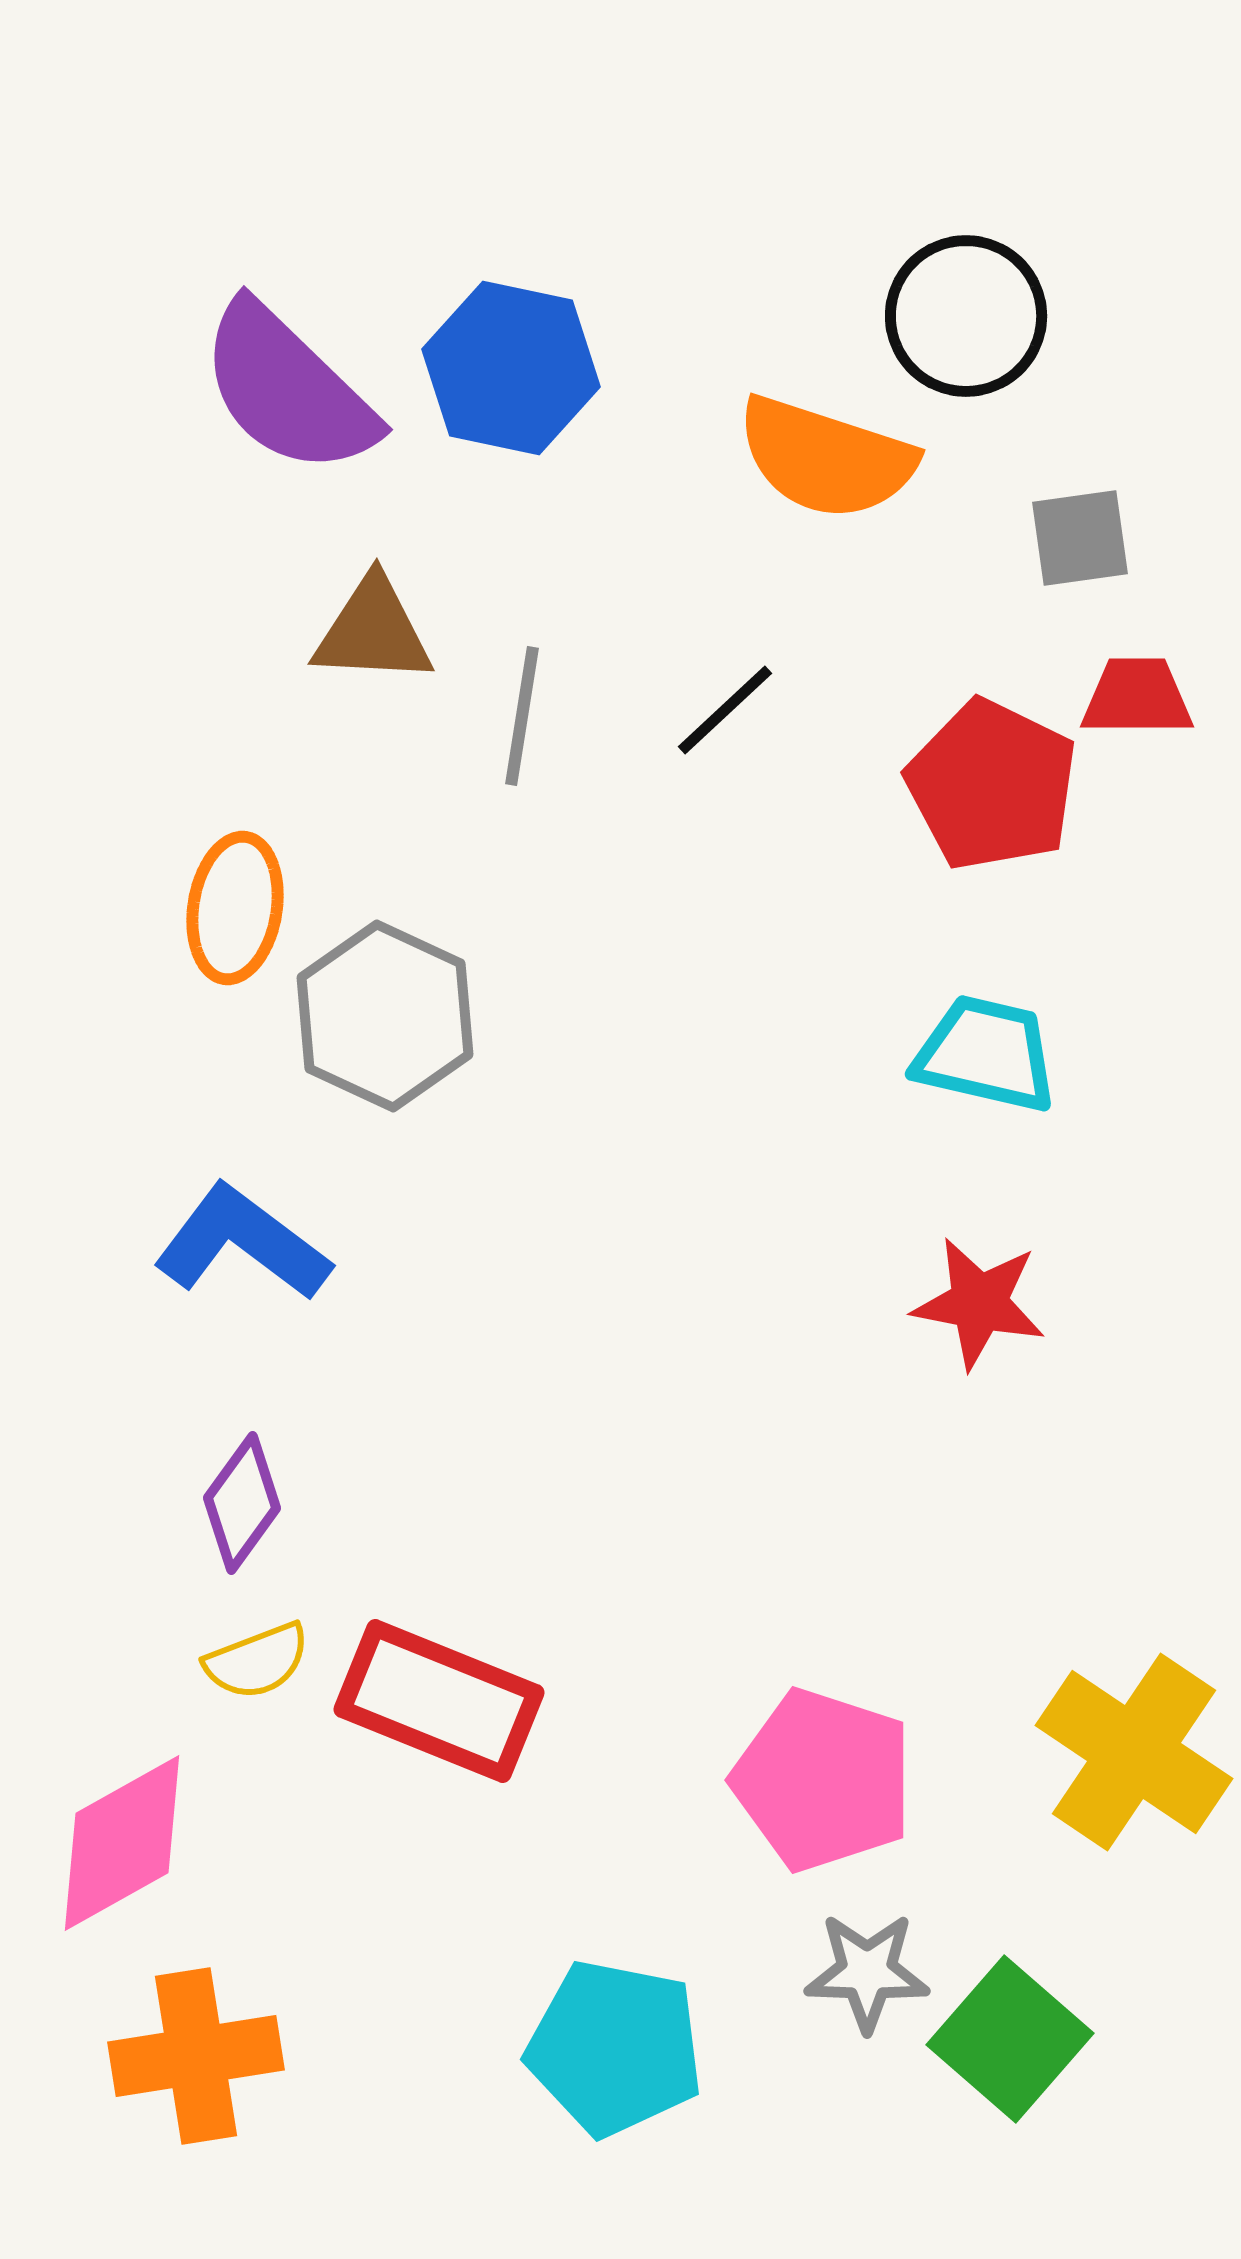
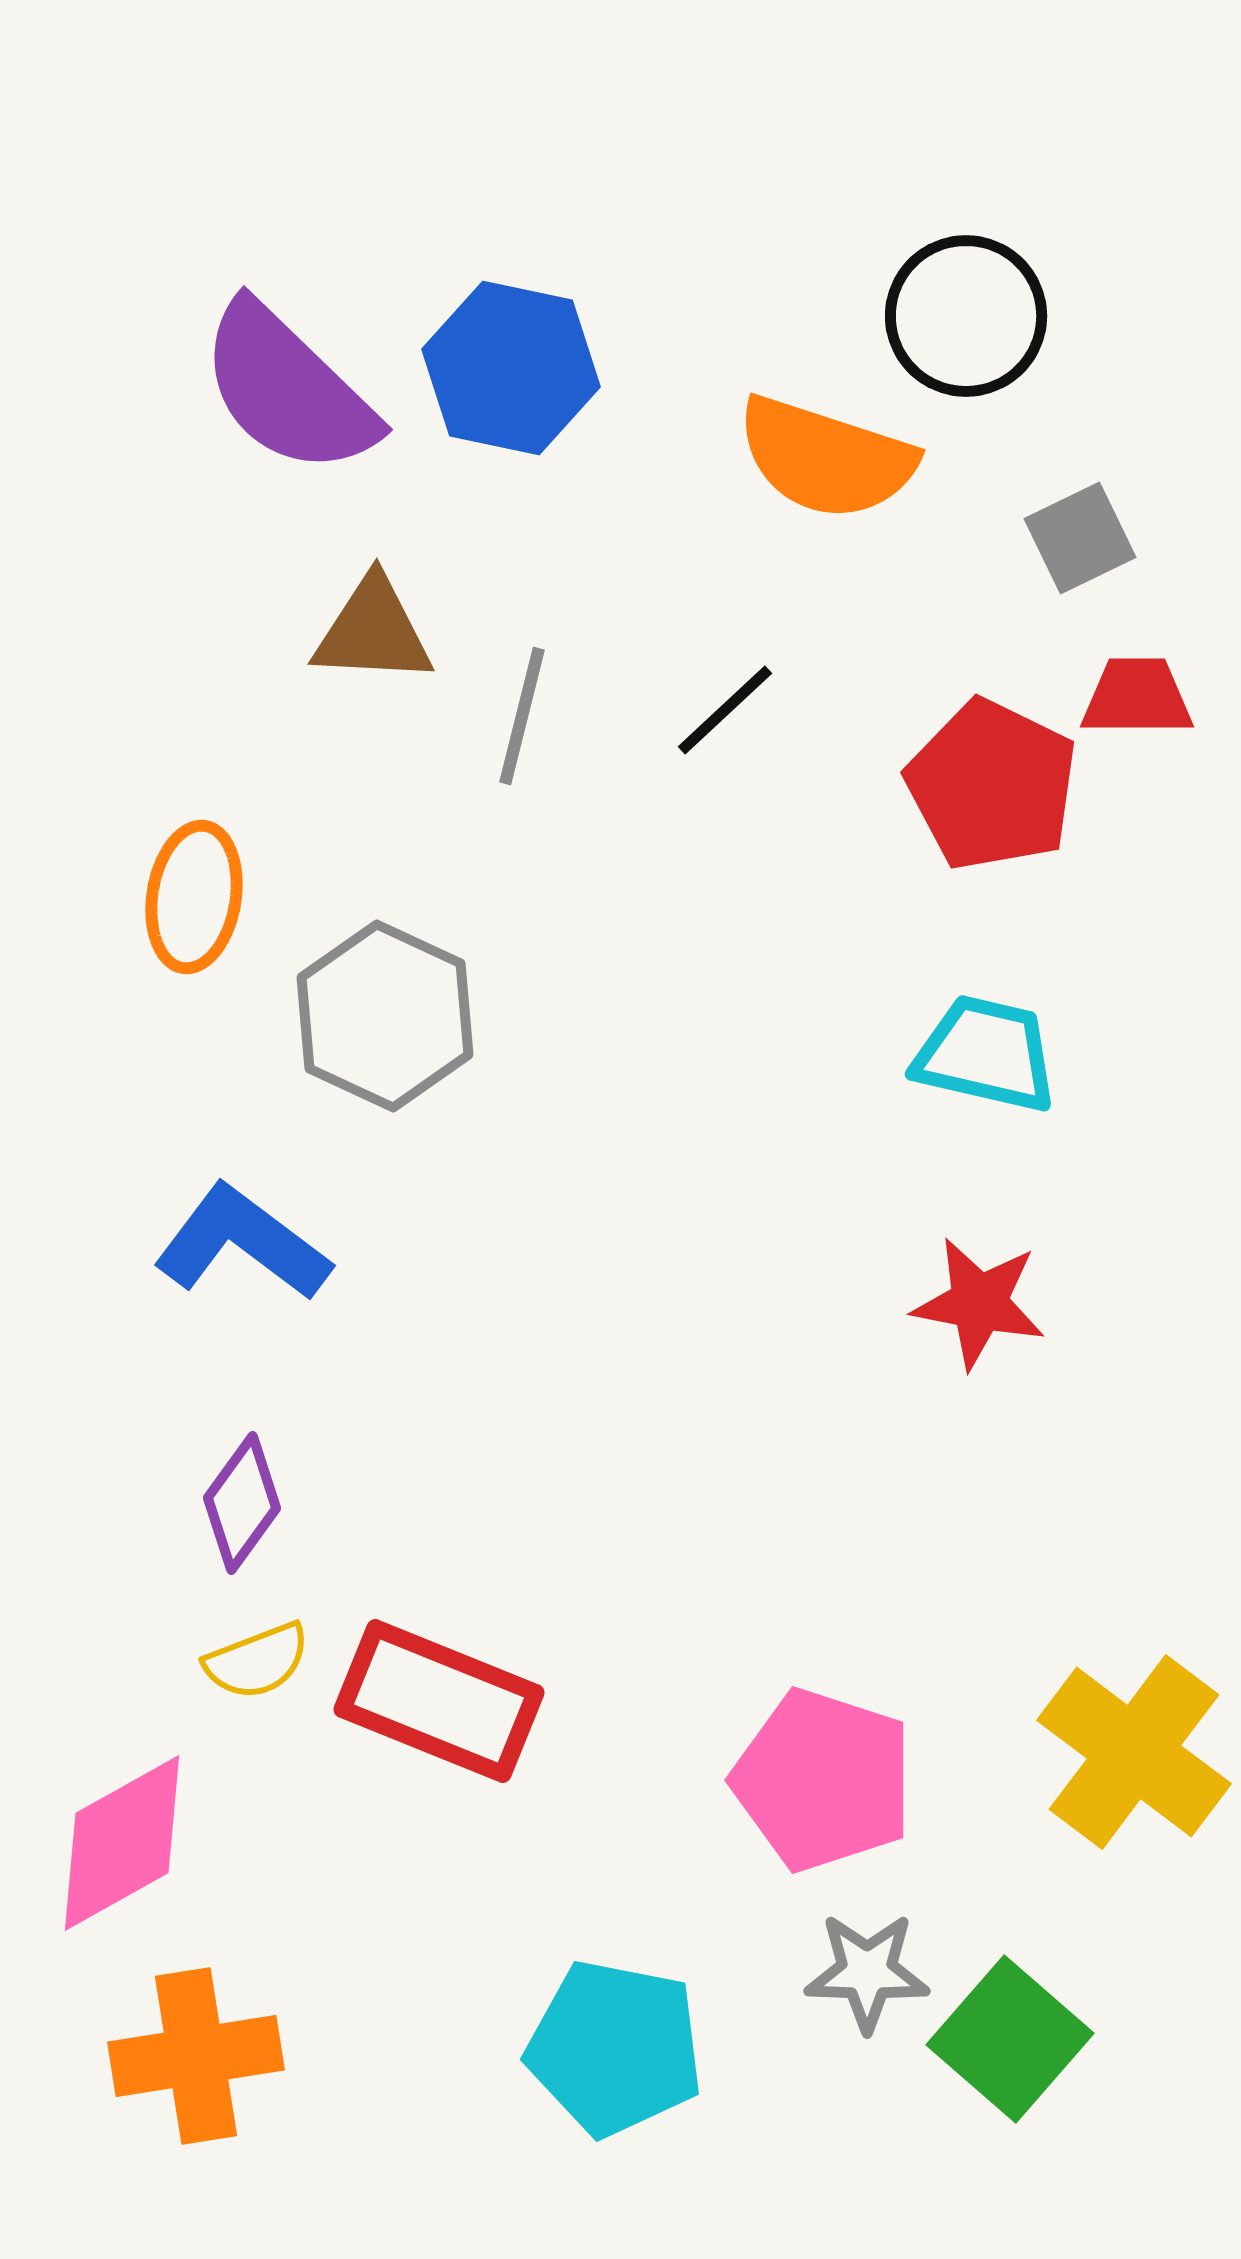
gray square: rotated 18 degrees counterclockwise
gray line: rotated 5 degrees clockwise
orange ellipse: moved 41 px left, 11 px up
yellow cross: rotated 3 degrees clockwise
